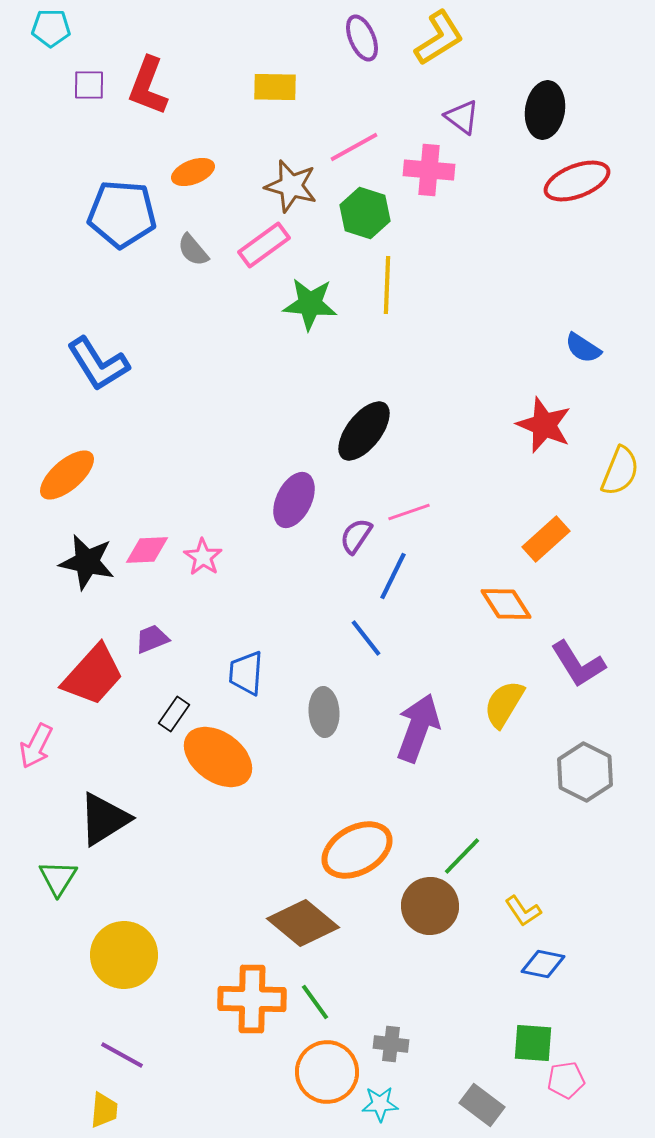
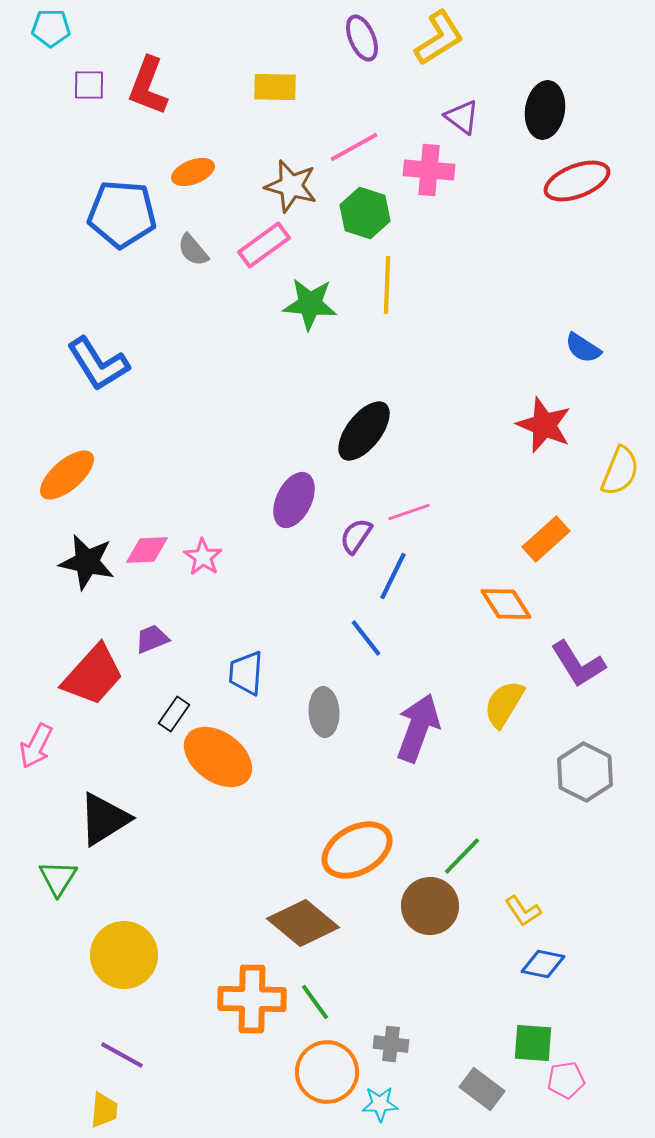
gray rectangle at (482, 1105): moved 16 px up
